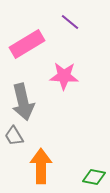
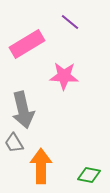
gray arrow: moved 8 px down
gray trapezoid: moved 7 px down
green diamond: moved 5 px left, 2 px up
